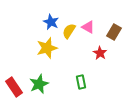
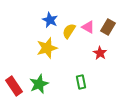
blue star: moved 1 px left, 2 px up
brown rectangle: moved 6 px left, 5 px up
red rectangle: moved 1 px up
